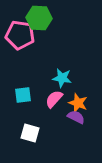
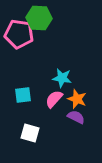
pink pentagon: moved 1 px left, 1 px up
orange star: moved 1 px left, 4 px up
